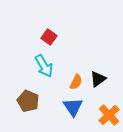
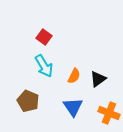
red square: moved 5 px left
orange semicircle: moved 2 px left, 6 px up
orange cross: moved 2 px up; rotated 25 degrees counterclockwise
